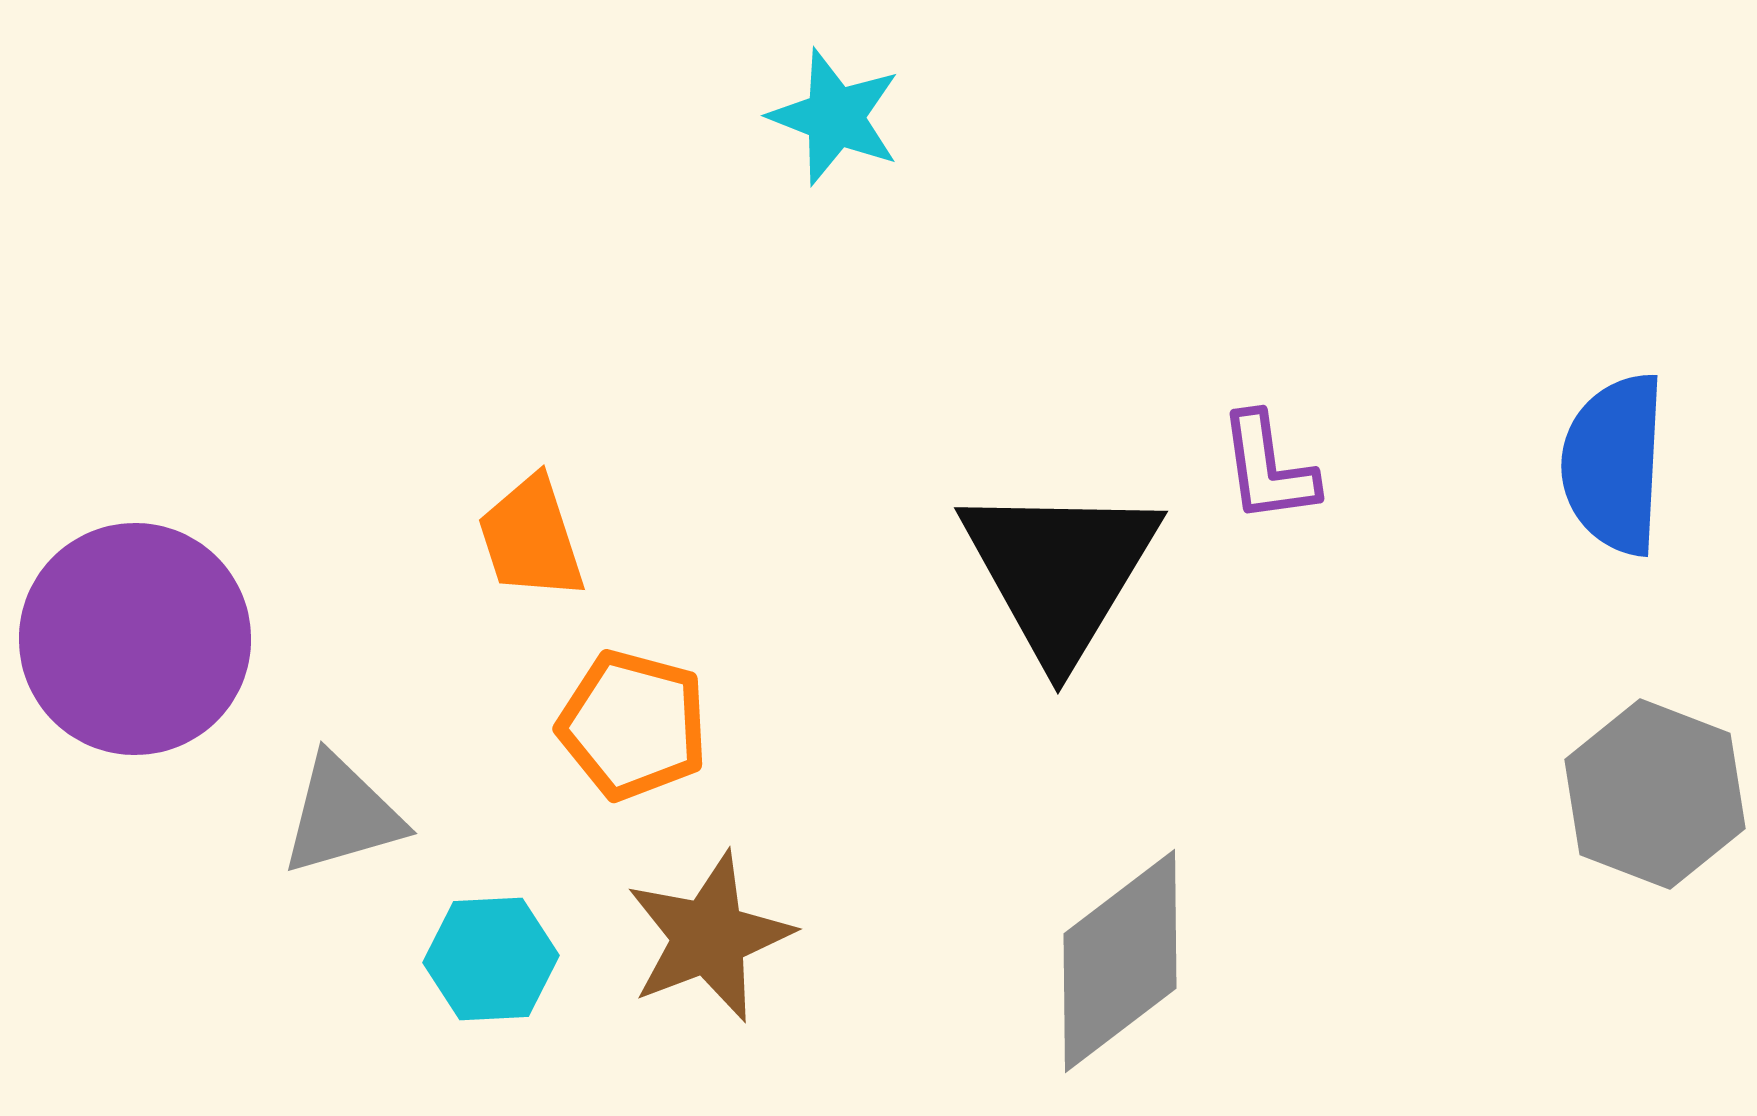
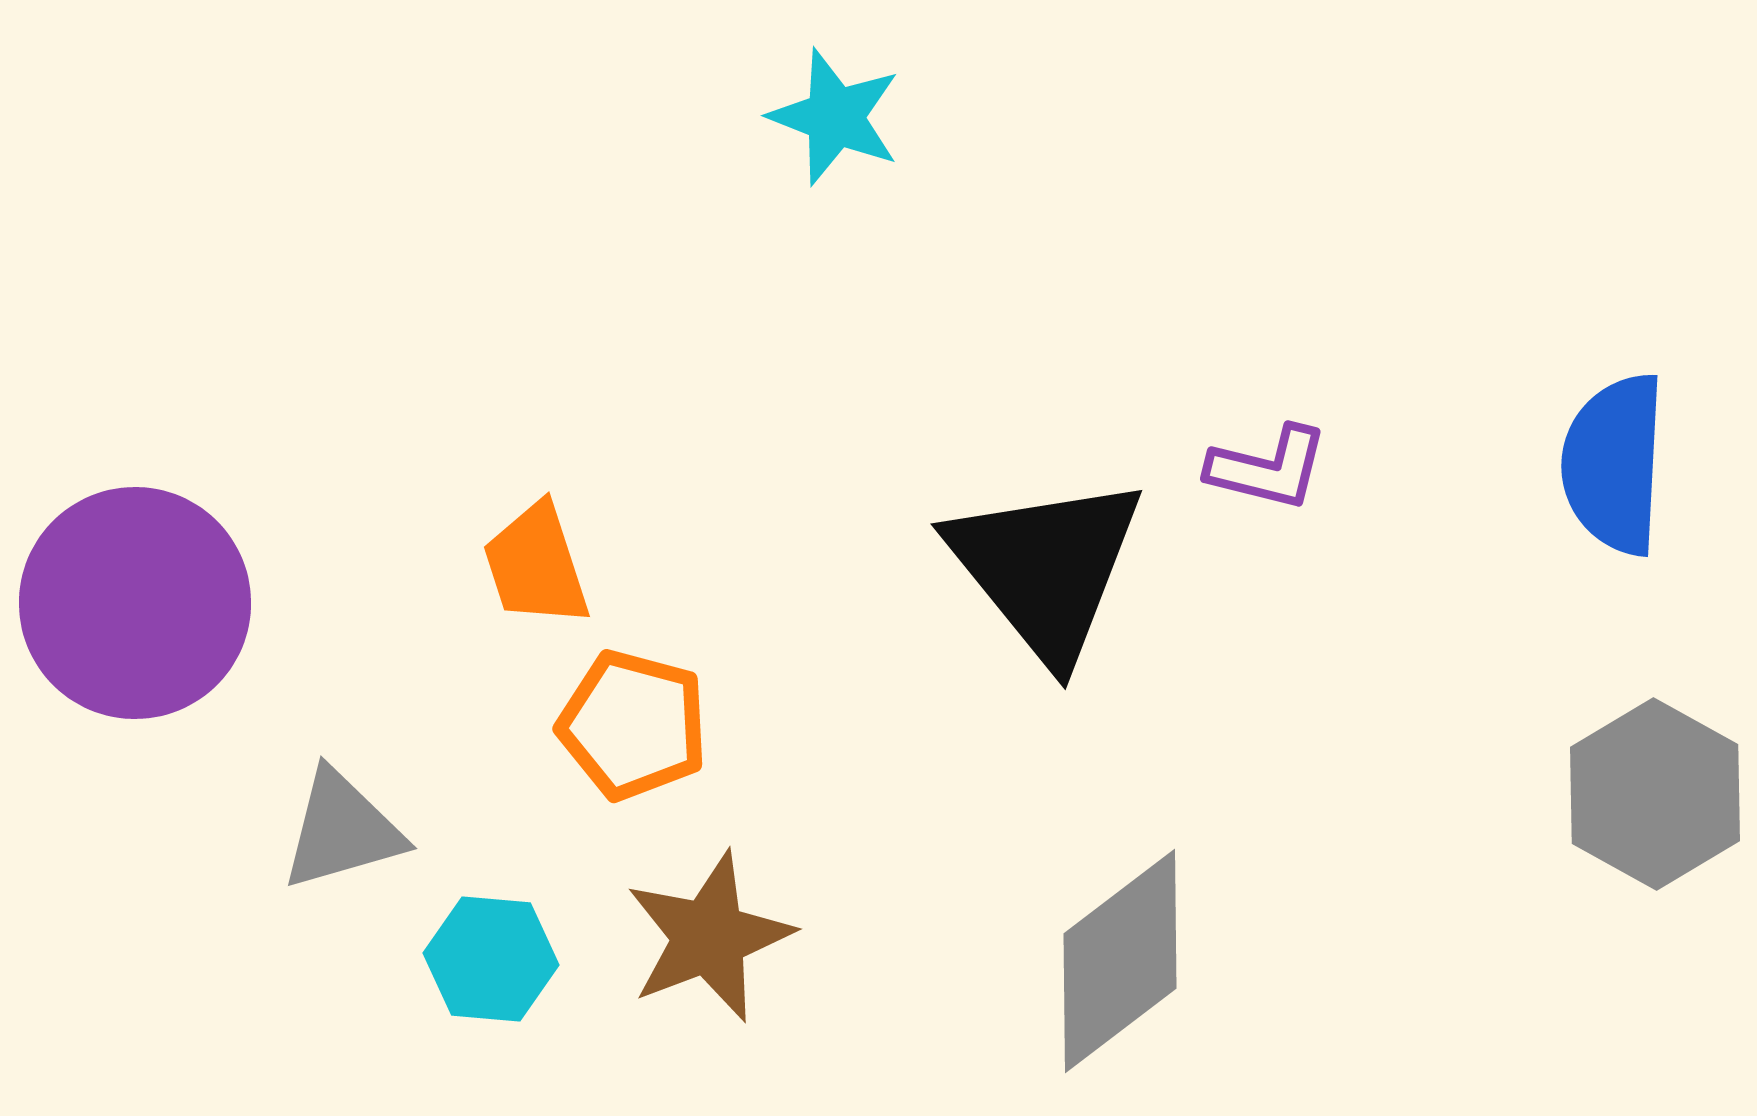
purple L-shape: rotated 68 degrees counterclockwise
orange trapezoid: moved 5 px right, 27 px down
black triangle: moved 14 px left, 3 px up; rotated 10 degrees counterclockwise
purple circle: moved 36 px up
gray hexagon: rotated 8 degrees clockwise
gray triangle: moved 15 px down
cyan hexagon: rotated 8 degrees clockwise
